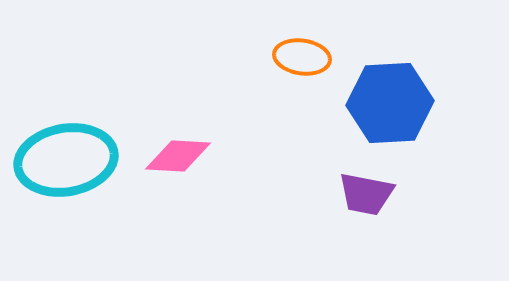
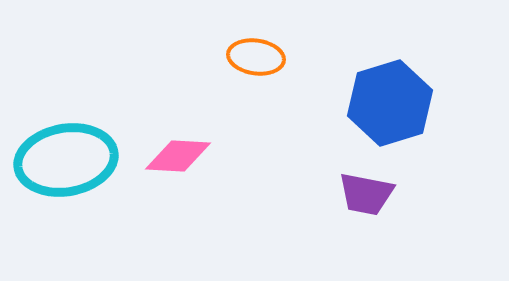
orange ellipse: moved 46 px left
blue hexagon: rotated 14 degrees counterclockwise
